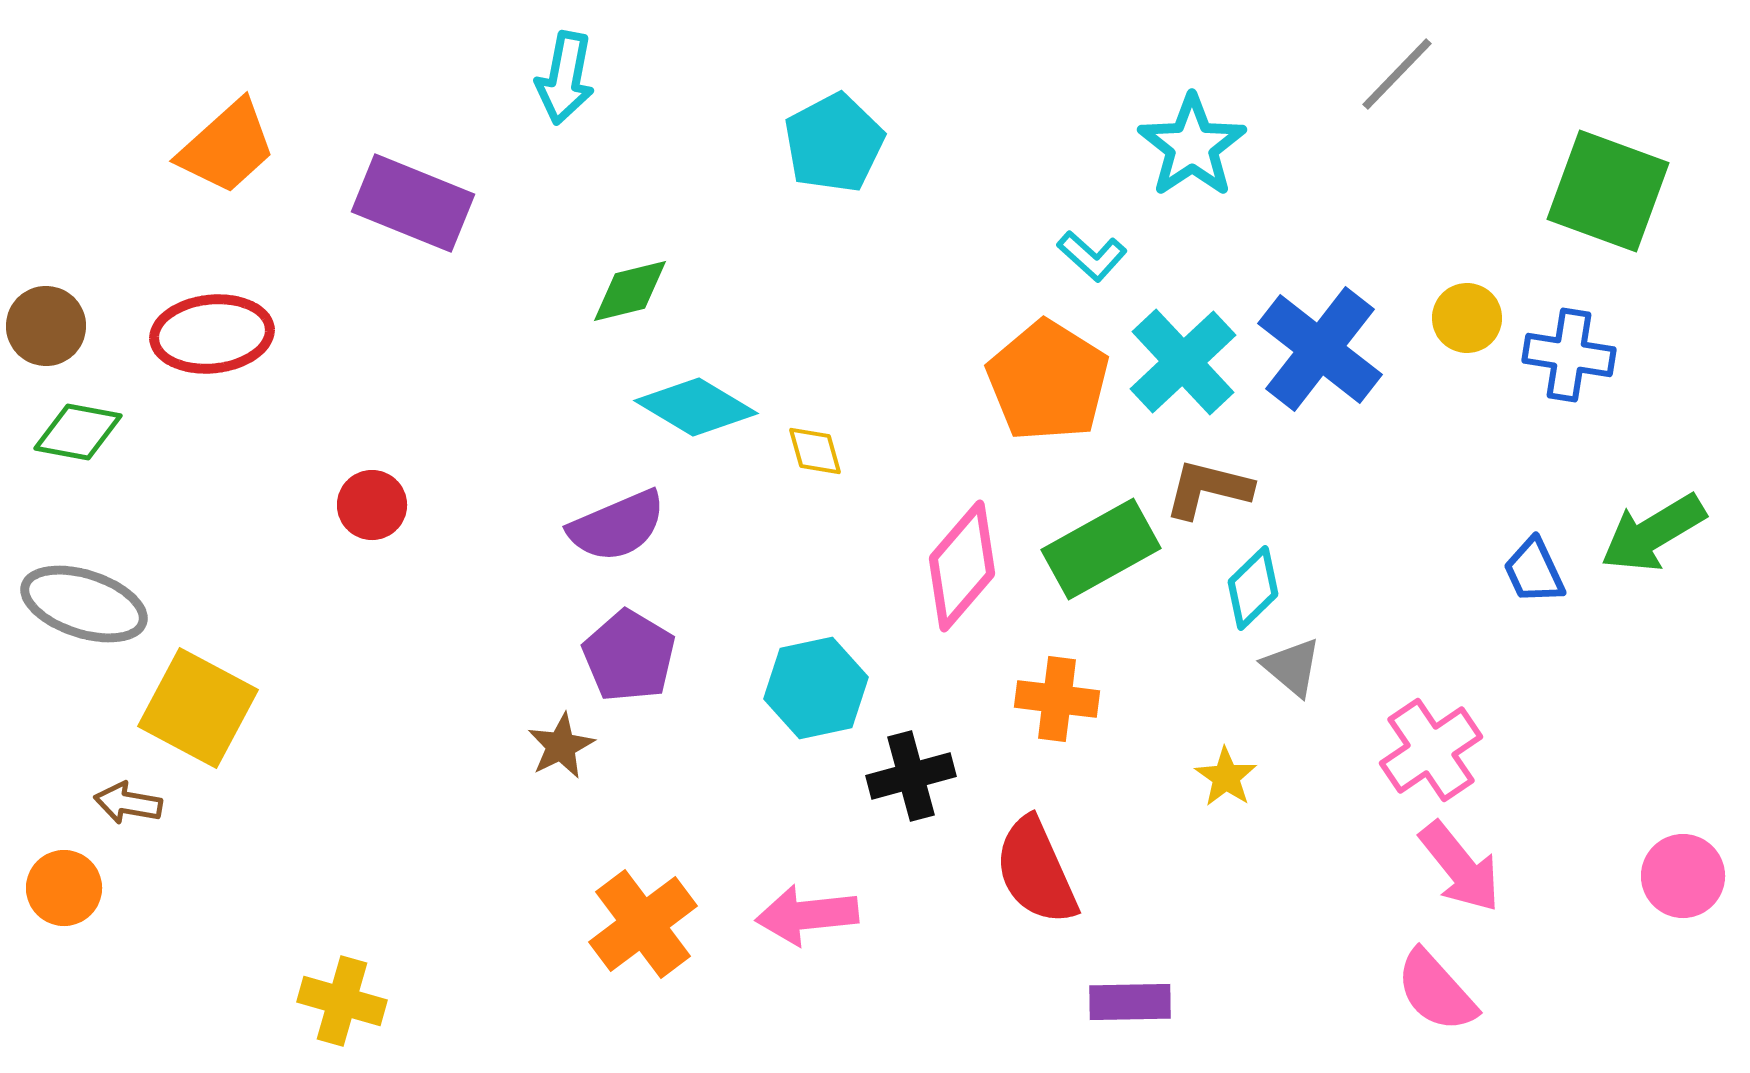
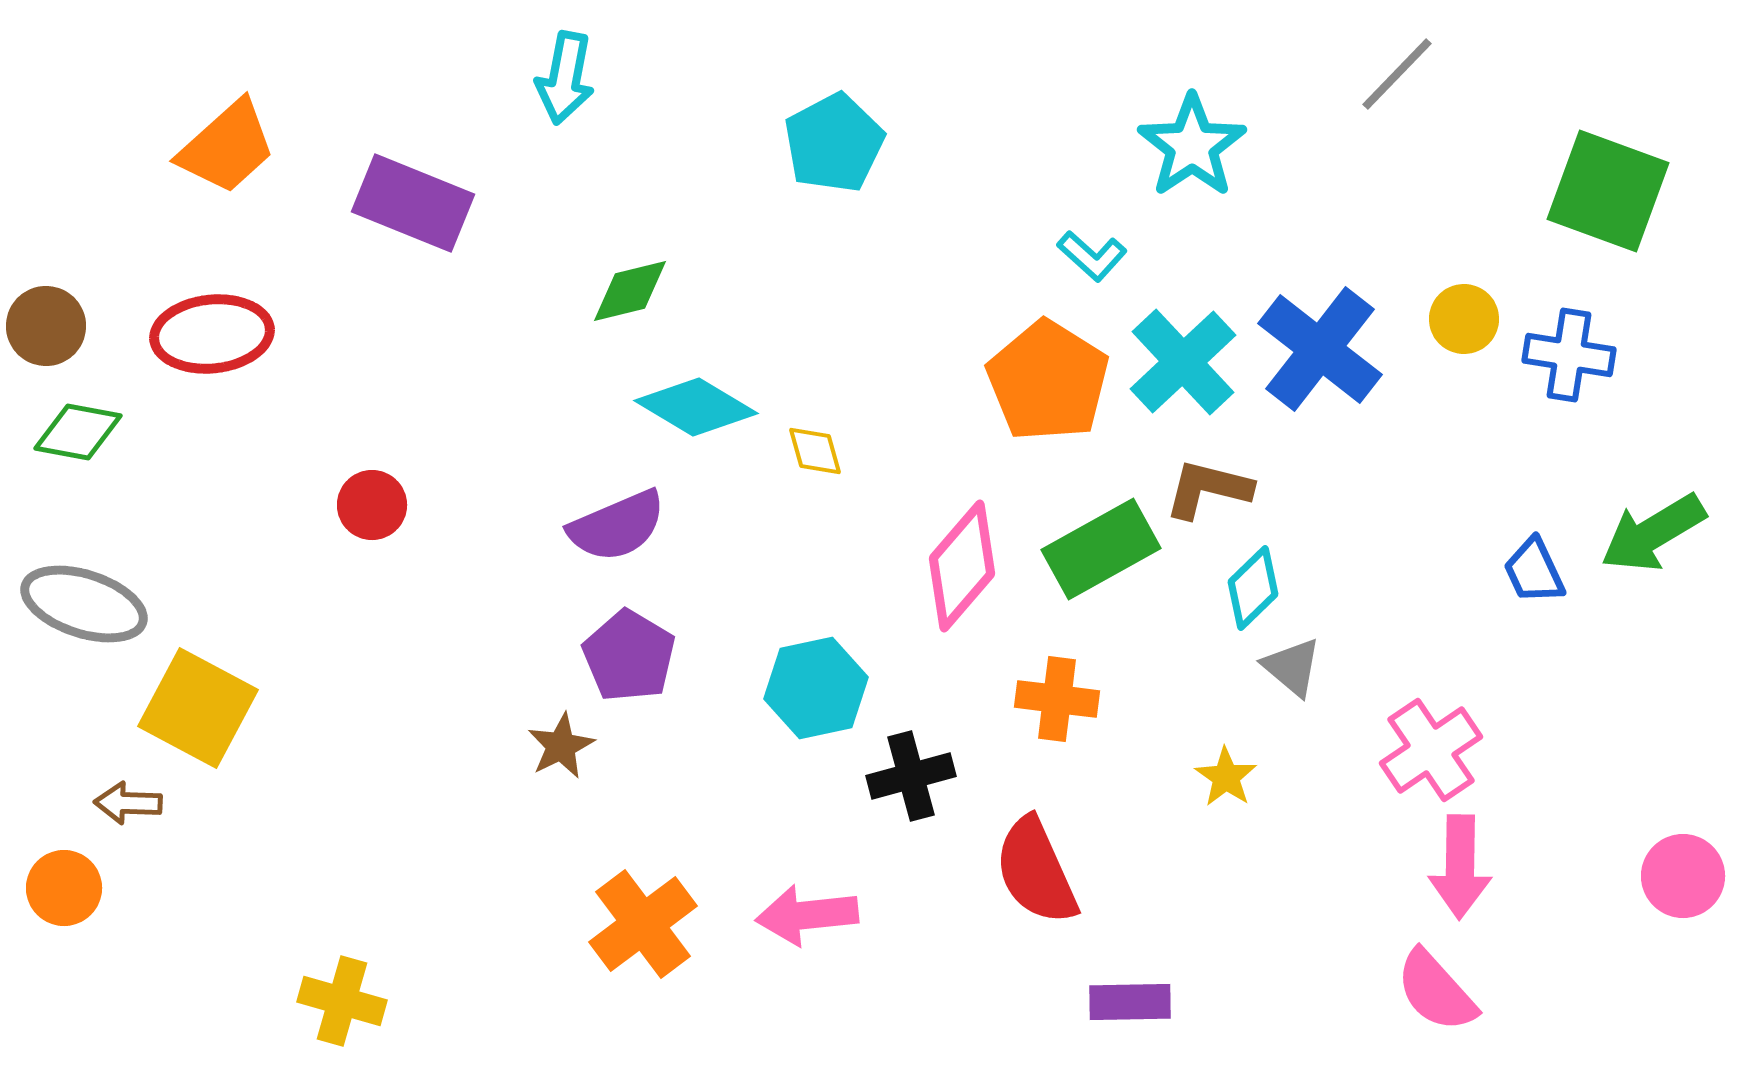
yellow circle at (1467, 318): moved 3 px left, 1 px down
brown arrow at (128, 803): rotated 8 degrees counterclockwise
pink arrow at (1460, 867): rotated 40 degrees clockwise
